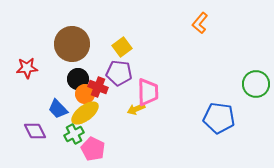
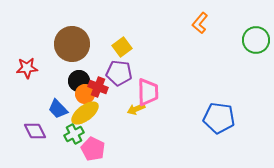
black circle: moved 1 px right, 2 px down
green circle: moved 44 px up
